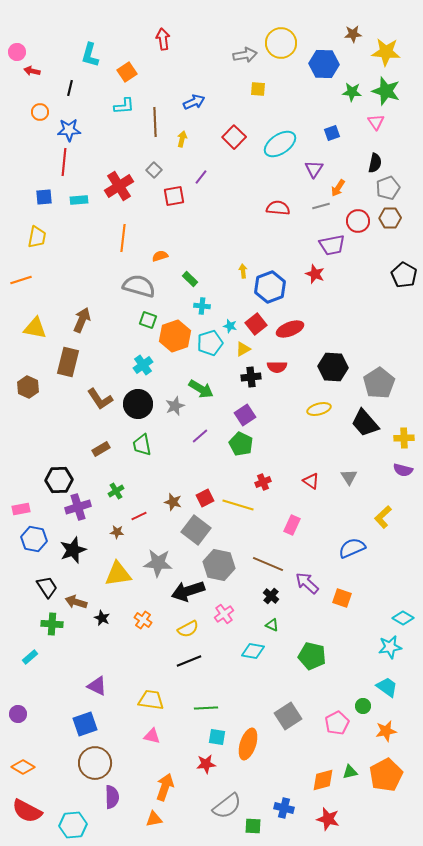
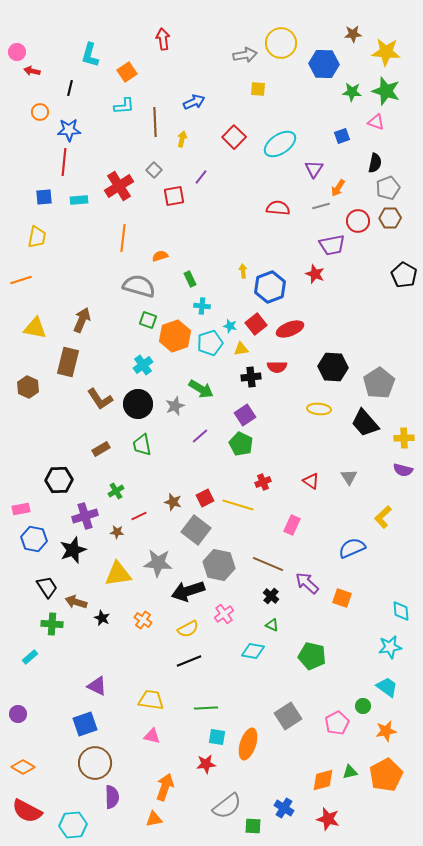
pink triangle at (376, 122): rotated 36 degrees counterclockwise
blue square at (332, 133): moved 10 px right, 3 px down
green rectangle at (190, 279): rotated 21 degrees clockwise
yellow triangle at (243, 349): moved 2 px left; rotated 21 degrees clockwise
yellow ellipse at (319, 409): rotated 20 degrees clockwise
purple cross at (78, 507): moved 7 px right, 9 px down
cyan diamond at (403, 618): moved 2 px left, 7 px up; rotated 55 degrees clockwise
blue cross at (284, 808): rotated 18 degrees clockwise
